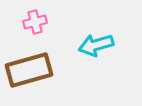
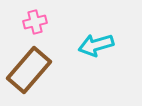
brown rectangle: rotated 33 degrees counterclockwise
